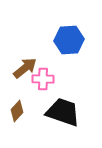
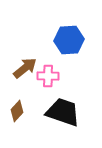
pink cross: moved 5 px right, 3 px up
